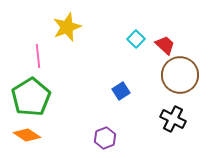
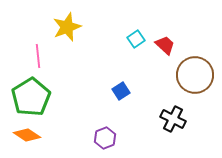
cyan square: rotated 12 degrees clockwise
brown circle: moved 15 px right
